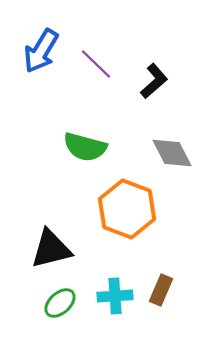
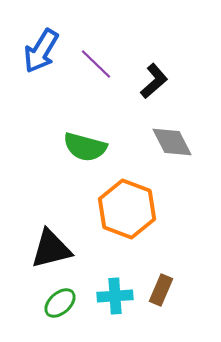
gray diamond: moved 11 px up
